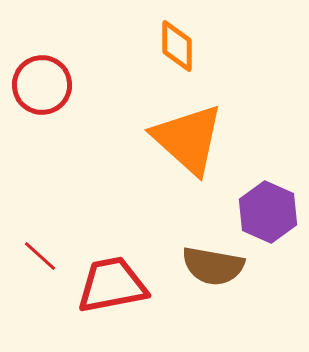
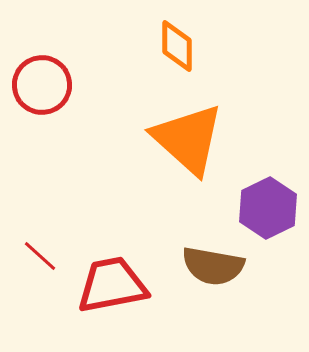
purple hexagon: moved 4 px up; rotated 10 degrees clockwise
